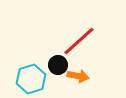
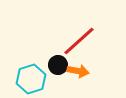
orange arrow: moved 5 px up
